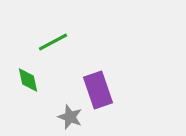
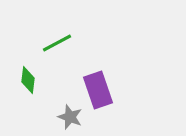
green line: moved 4 px right, 1 px down
green diamond: rotated 20 degrees clockwise
